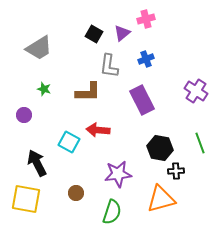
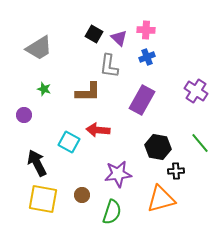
pink cross: moved 11 px down; rotated 18 degrees clockwise
purple triangle: moved 3 px left, 5 px down; rotated 36 degrees counterclockwise
blue cross: moved 1 px right, 2 px up
purple rectangle: rotated 56 degrees clockwise
green line: rotated 20 degrees counterclockwise
black hexagon: moved 2 px left, 1 px up
brown circle: moved 6 px right, 2 px down
yellow square: moved 17 px right
